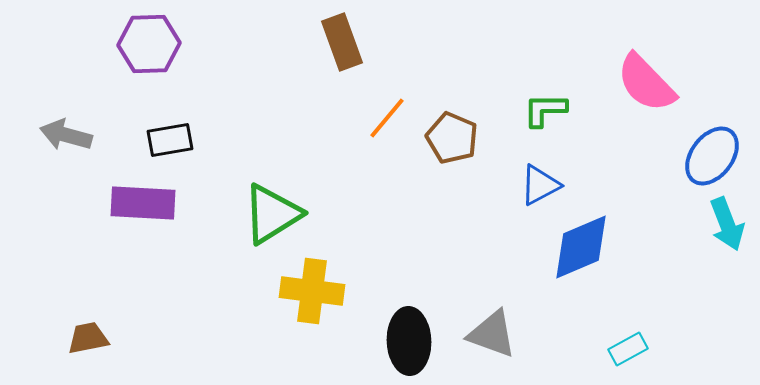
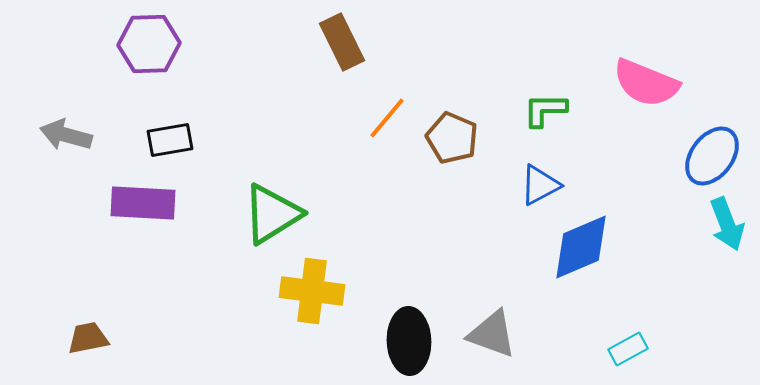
brown rectangle: rotated 6 degrees counterclockwise
pink semicircle: rotated 24 degrees counterclockwise
